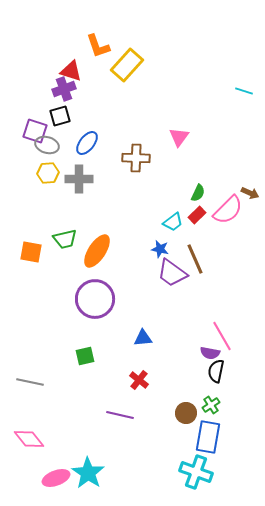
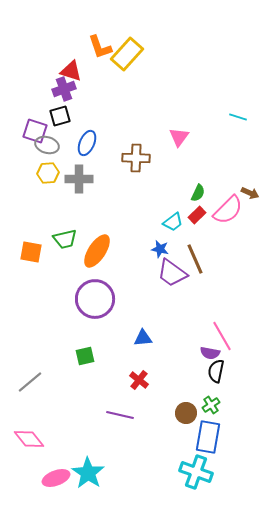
orange L-shape: moved 2 px right, 1 px down
yellow rectangle: moved 11 px up
cyan line: moved 6 px left, 26 px down
blue ellipse: rotated 15 degrees counterclockwise
gray line: rotated 52 degrees counterclockwise
